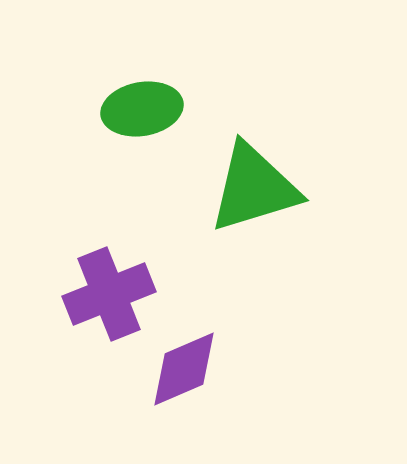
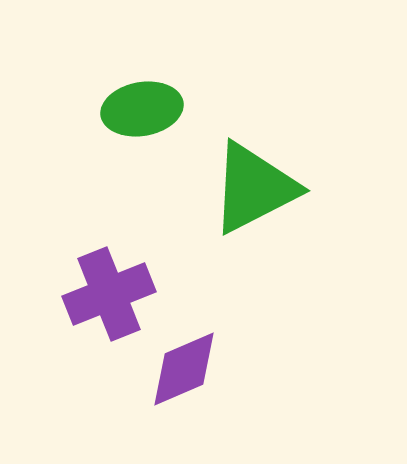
green triangle: rotated 10 degrees counterclockwise
